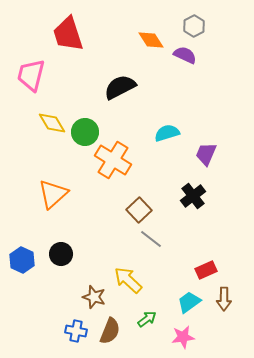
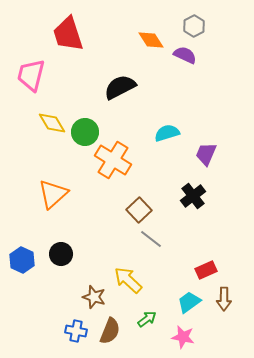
pink star: rotated 20 degrees clockwise
